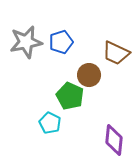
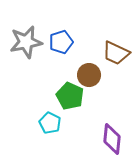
purple diamond: moved 2 px left, 1 px up
